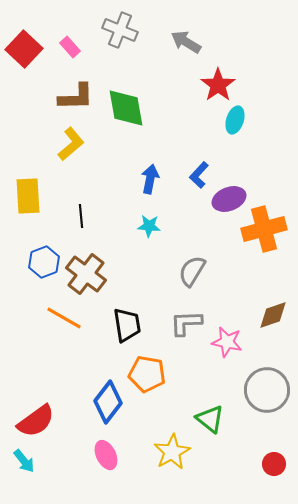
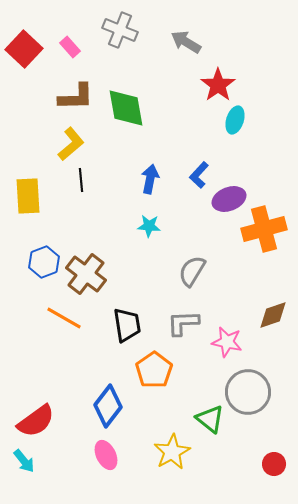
black line: moved 36 px up
gray L-shape: moved 3 px left
orange pentagon: moved 7 px right, 4 px up; rotated 27 degrees clockwise
gray circle: moved 19 px left, 2 px down
blue diamond: moved 4 px down
